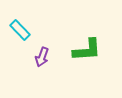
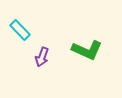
green L-shape: rotated 28 degrees clockwise
